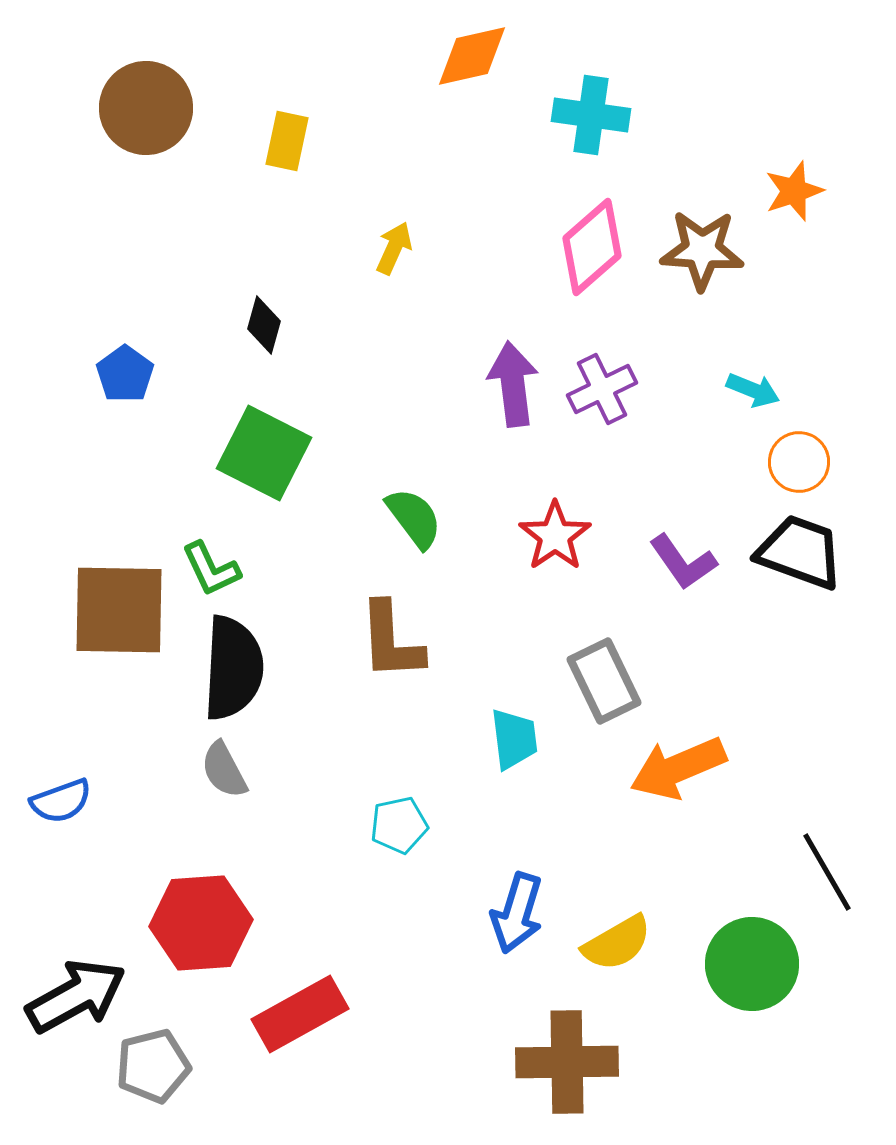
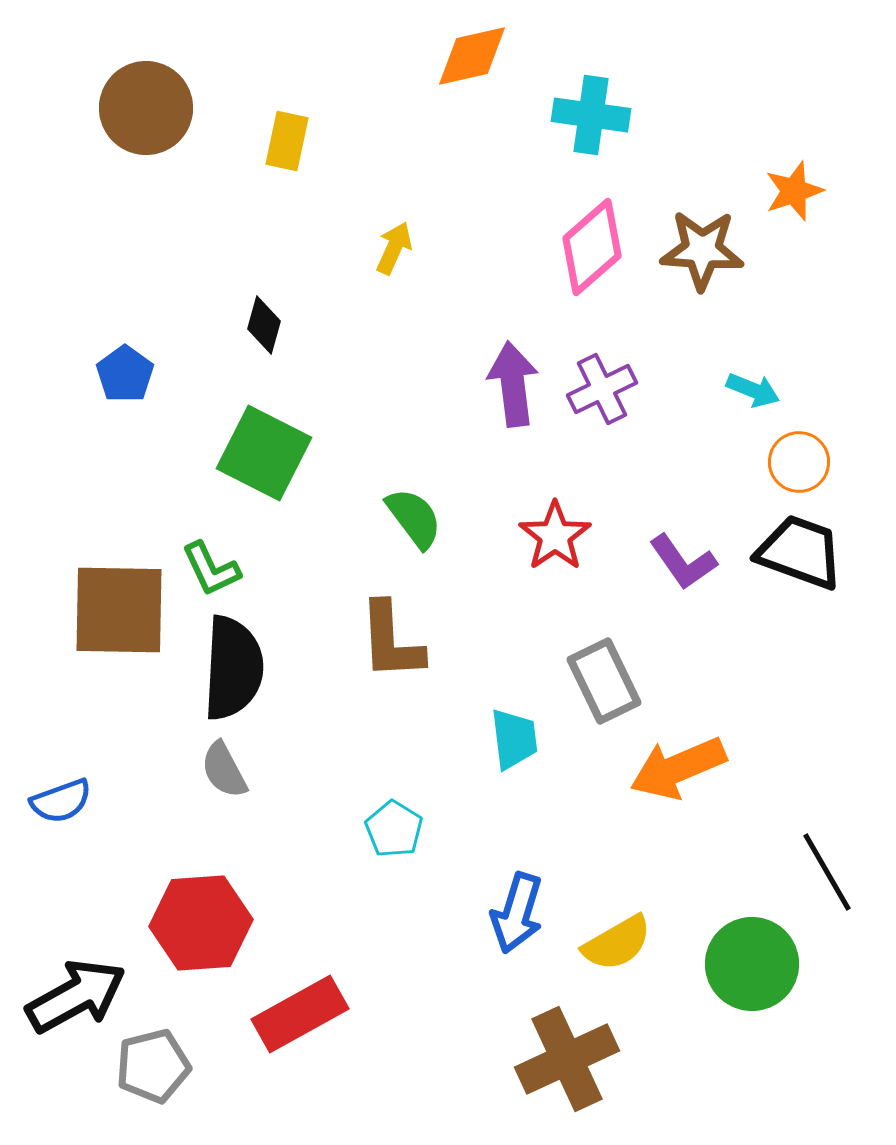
cyan pentagon: moved 5 px left, 4 px down; rotated 28 degrees counterclockwise
brown cross: moved 3 px up; rotated 24 degrees counterclockwise
